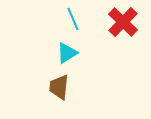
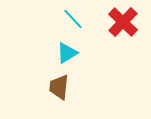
cyan line: rotated 20 degrees counterclockwise
